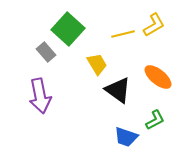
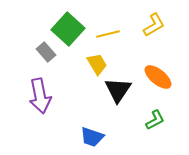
yellow line: moved 15 px left
black triangle: rotated 28 degrees clockwise
blue trapezoid: moved 34 px left
